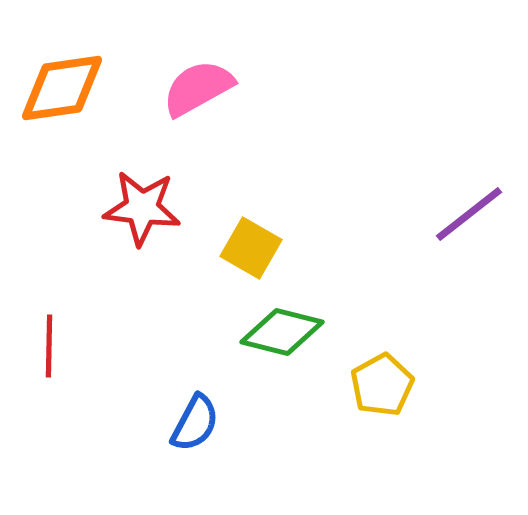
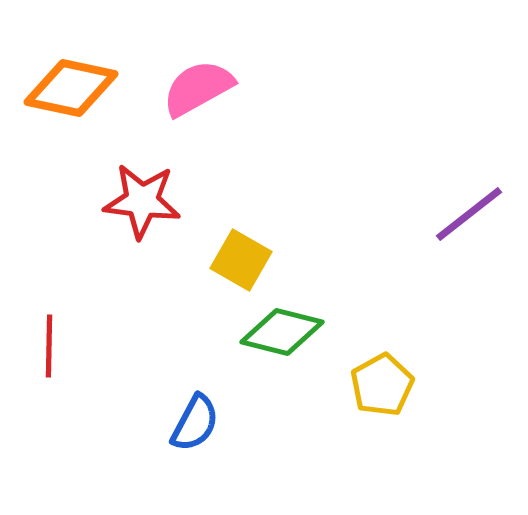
orange diamond: moved 9 px right; rotated 20 degrees clockwise
red star: moved 7 px up
yellow square: moved 10 px left, 12 px down
